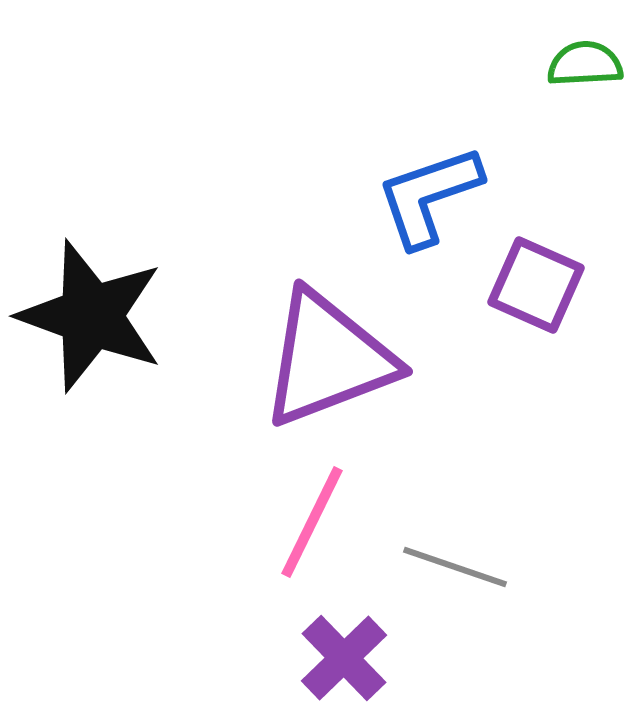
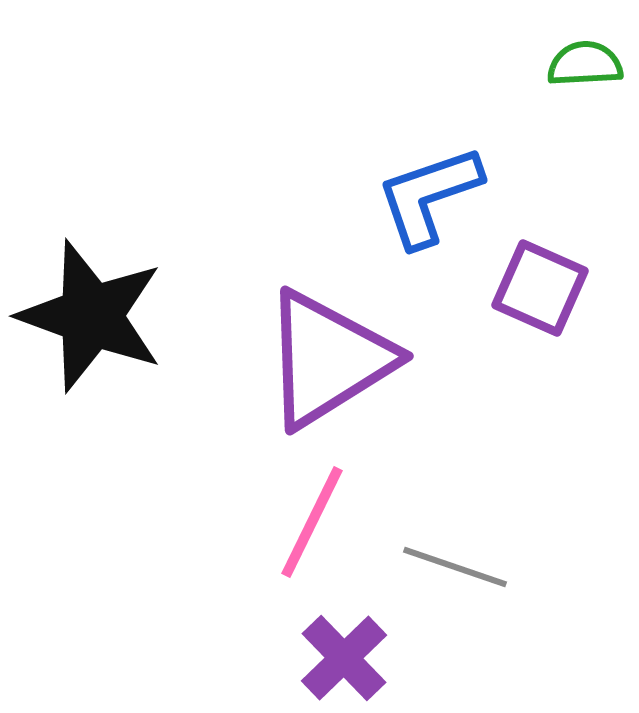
purple square: moved 4 px right, 3 px down
purple triangle: rotated 11 degrees counterclockwise
